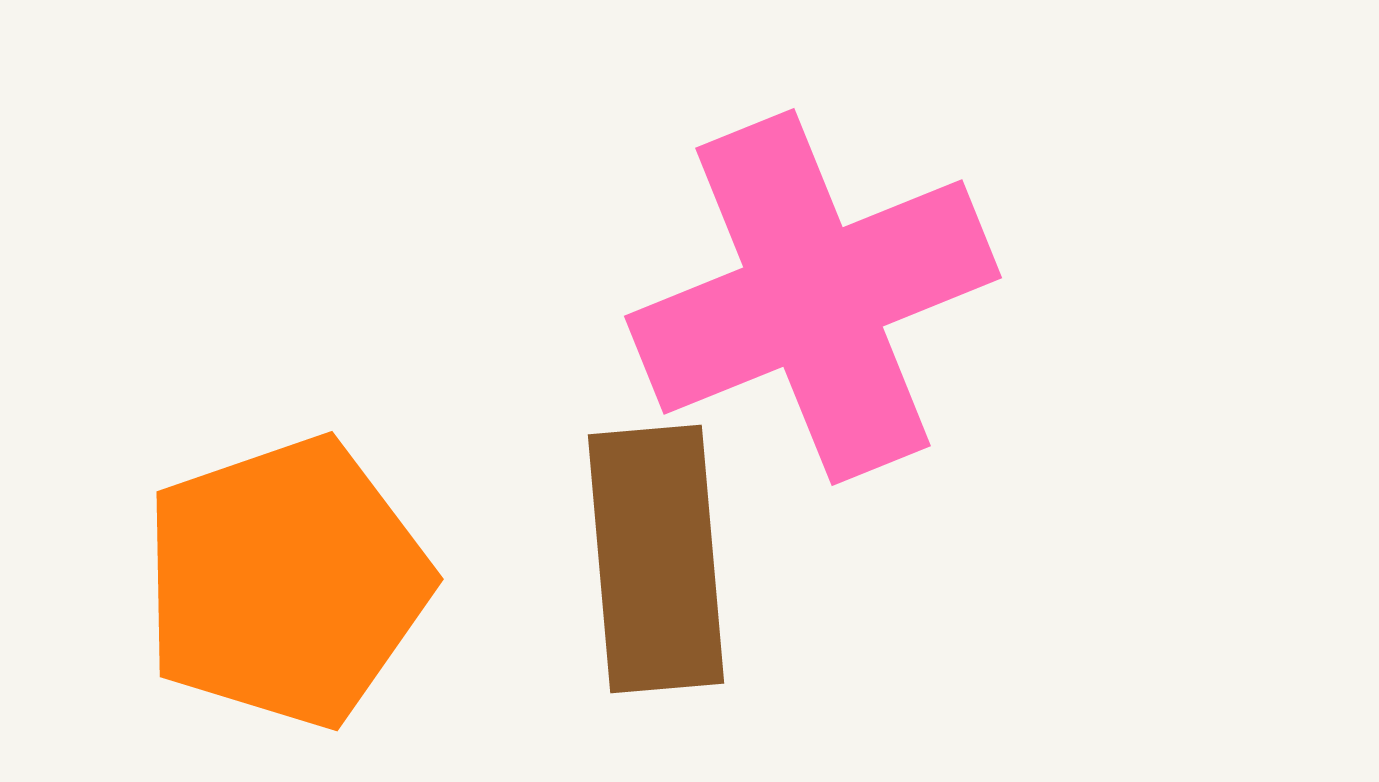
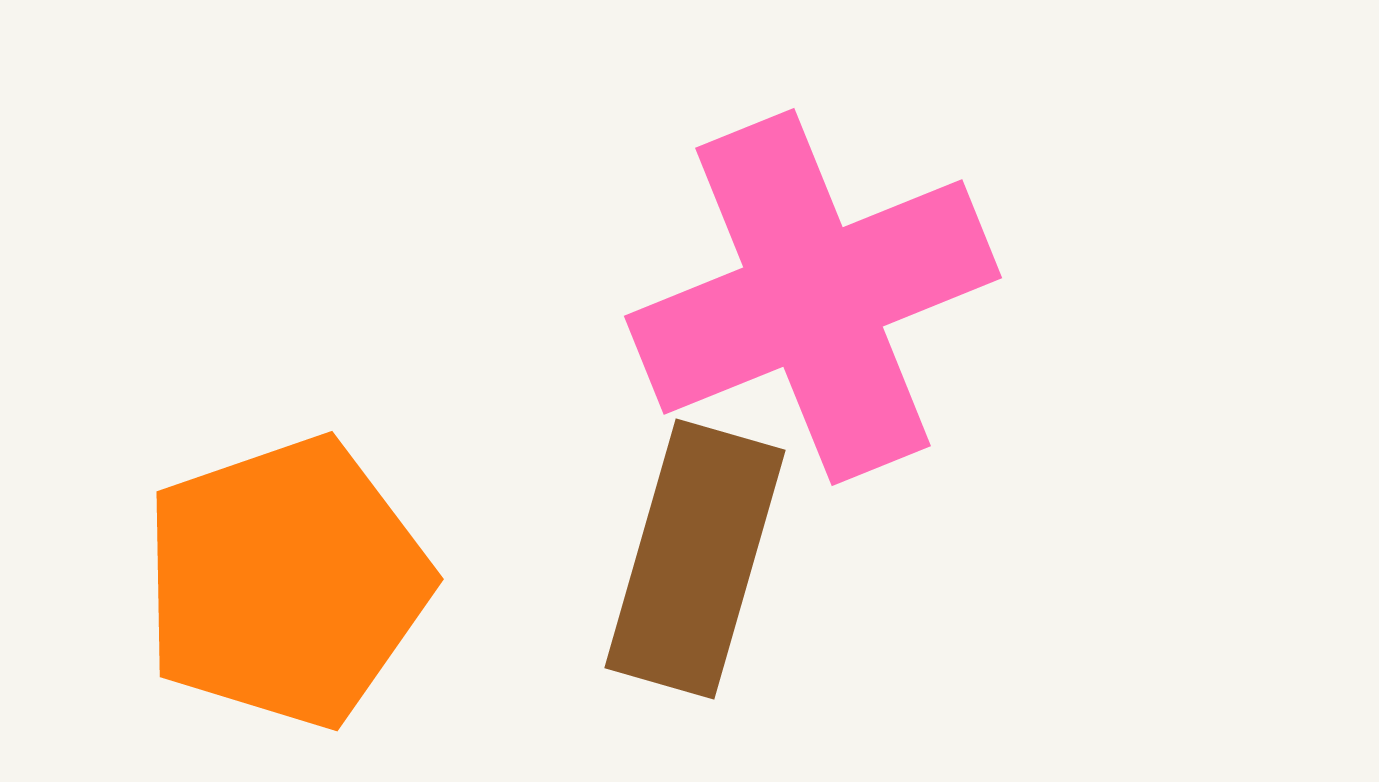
brown rectangle: moved 39 px right; rotated 21 degrees clockwise
